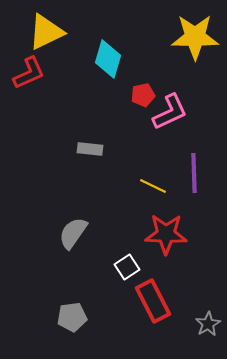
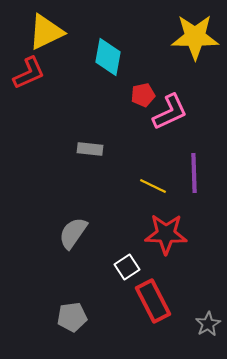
cyan diamond: moved 2 px up; rotated 6 degrees counterclockwise
